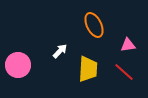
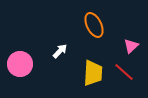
pink triangle: moved 3 px right, 1 px down; rotated 35 degrees counterclockwise
pink circle: moved 2 px right, 1 px up
yellow trapezoid: moved 5 px right, 4 px down
